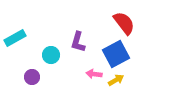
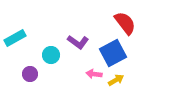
red semicircle: moved 1 px right
purple L-shape: rotated 70 degrees counterclockwise
blue square: moved 3 px left, 1 px up
purple circle: moved 2 px left, 3 px up
